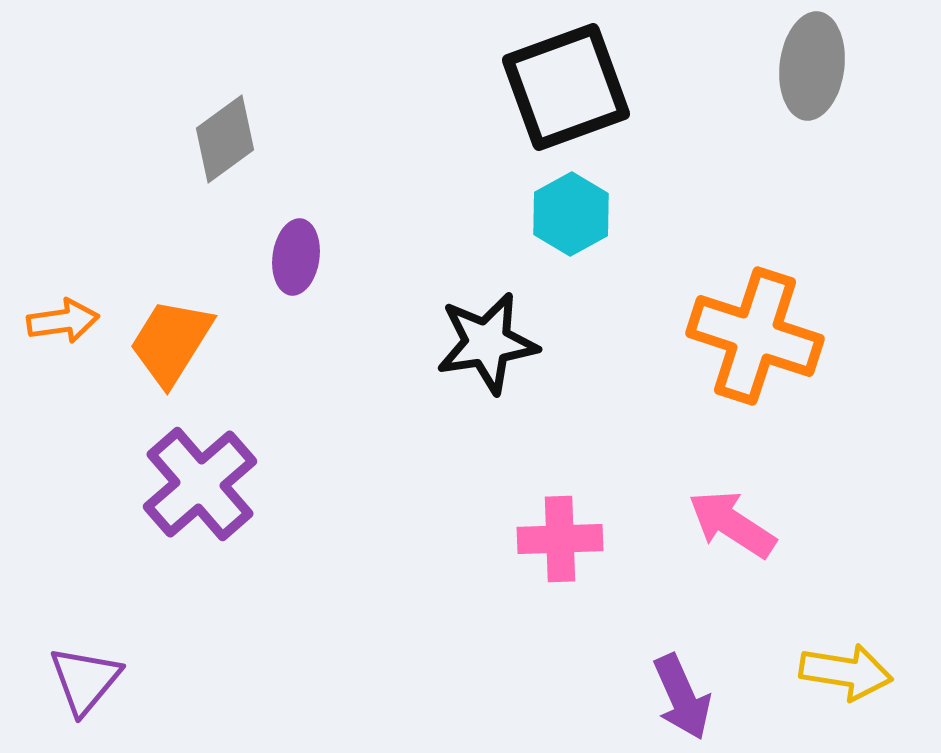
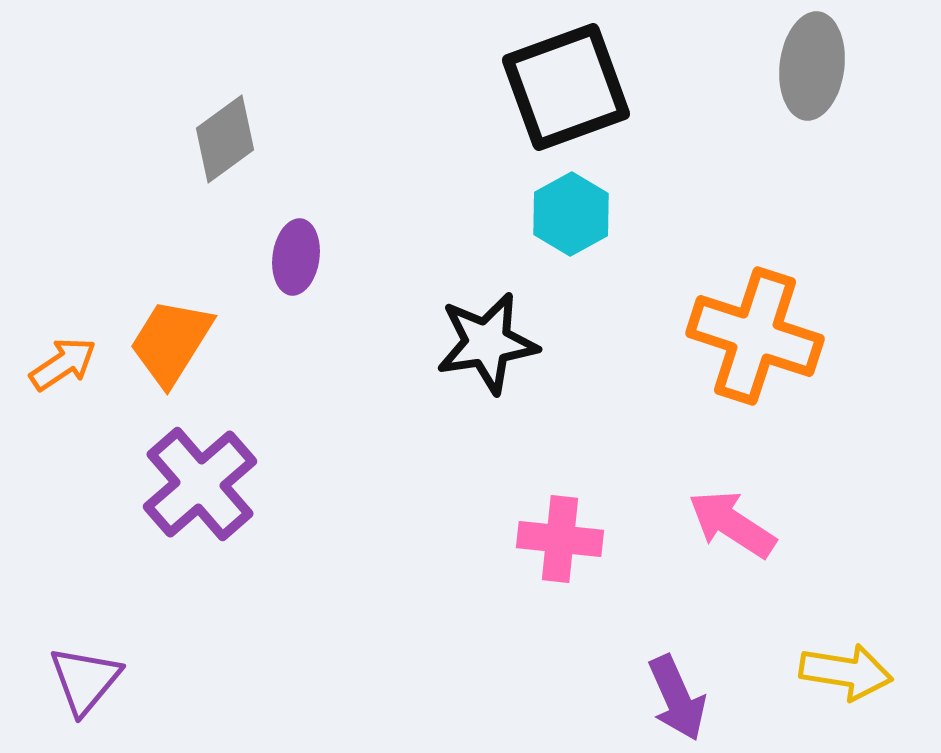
orange arrow: moved 43 px down; rotated 26 degrees counterclockwise
pink cross: rotated 8 degrees clockwise
purple arrow: moved 5 px left, 1 px down
